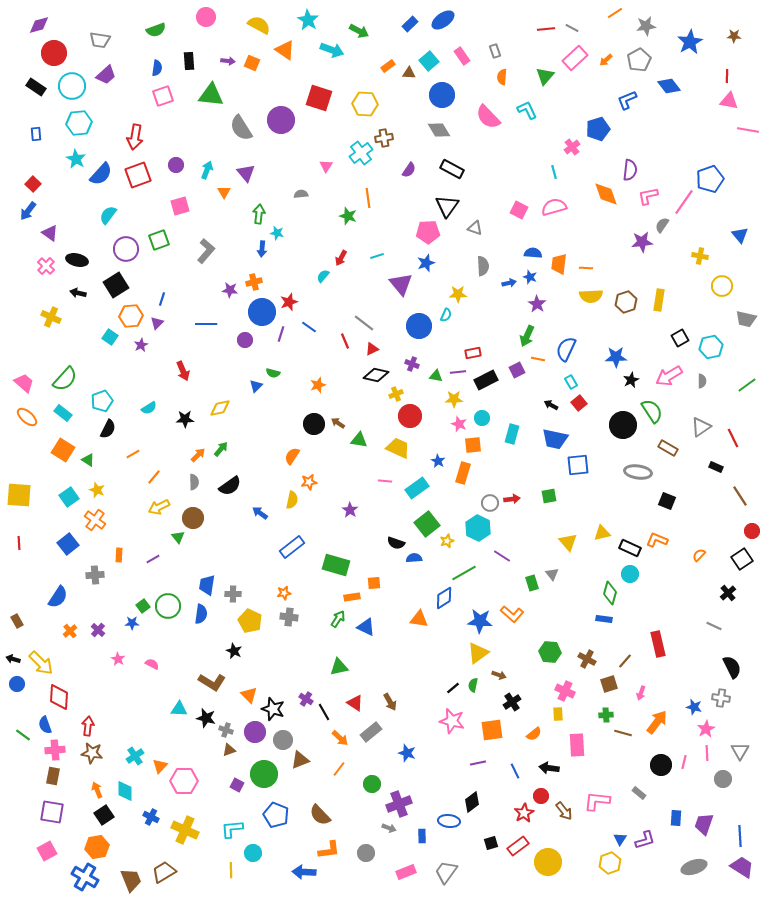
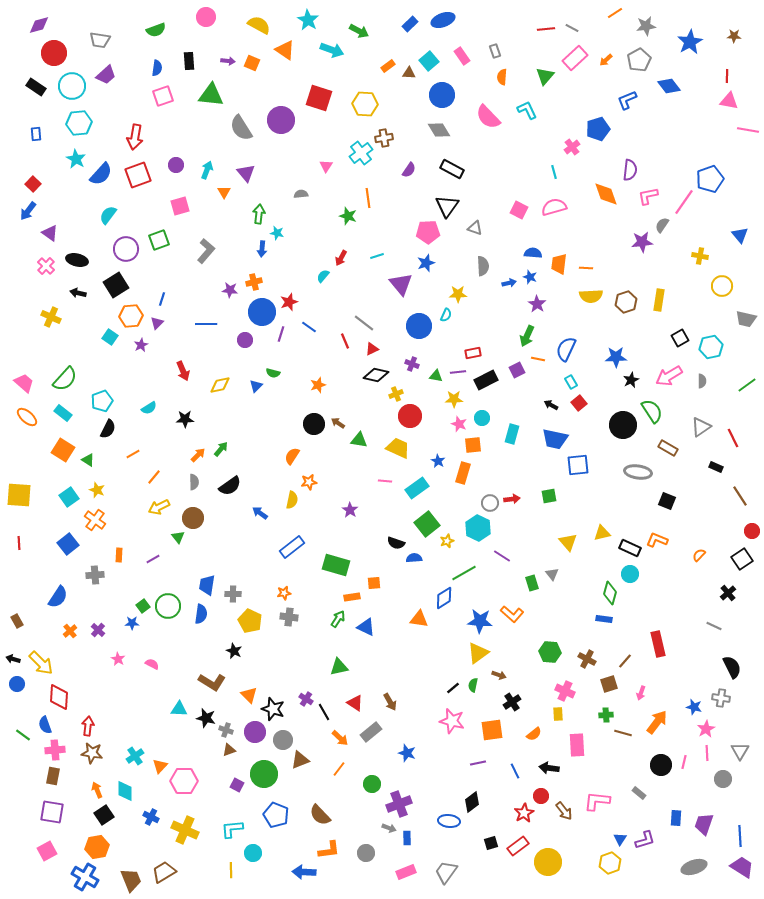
blue ellipse at (443, 20): rotated 15 degrees clockwise
yellow diamond at (220, 408): moved 23 px up
blue rectangle at (422, 836): moved 15 px left, 2 px down
